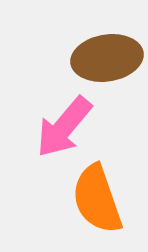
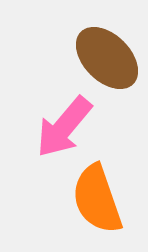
brown ellipse: rotated 54 degrees clockwise
